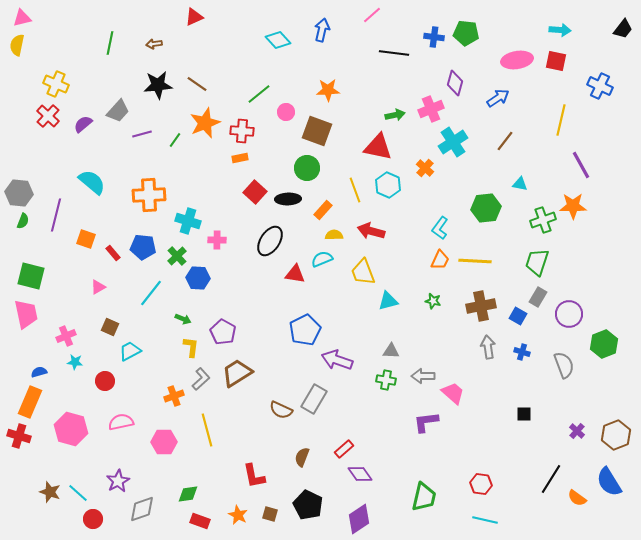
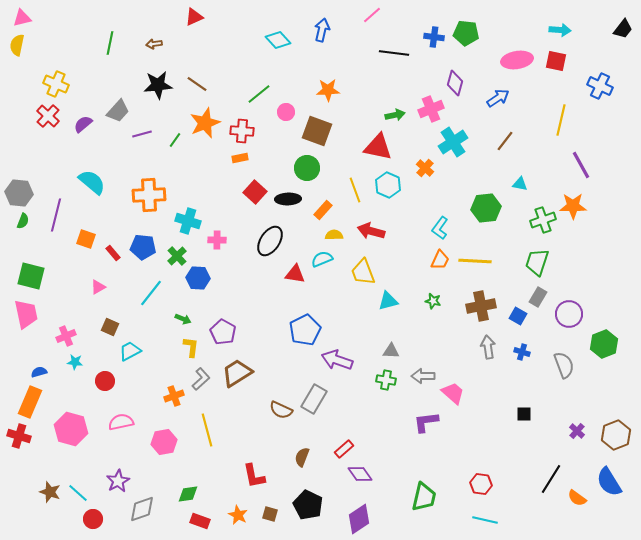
pink hexagon at (164, 442): rotated 10 degrees counterclockwise
